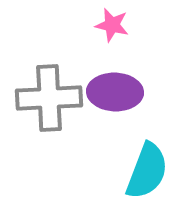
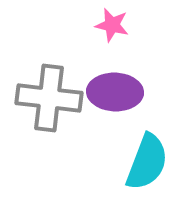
gray cross: rotated 10 degrees clockwise
cyan semicircle: moved 9 px up
